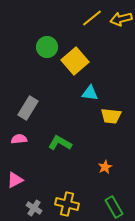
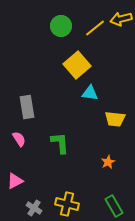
yellow line: moved 3 px right, 10 px down
green circle: moved 14 px right, 21 px up
yellow square: moved 2 px right, 4 px down
gray rectangle: moved 1 px left, 1 px up; rotated 40 degrees counterclockwise
yellow trapezoid: moved 4 px right, 3 px down
pink semicircle: rotated 63 degrees clockwise
green L-shape: rotated 55 degrees clockwise
orange star: moved 3 px right, 5 px up
pink triangle: moved 1 px down
green rectangle: moved 1 px up
